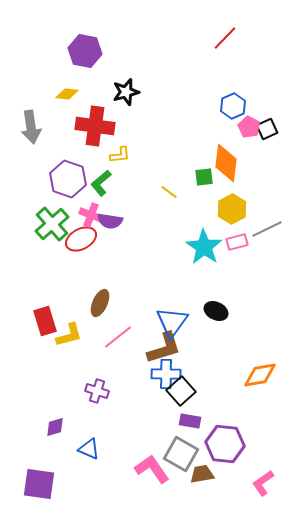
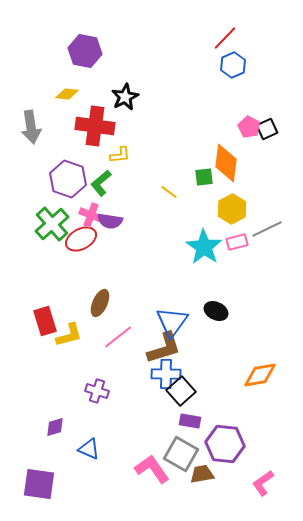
black star at (126, 92): moved 1 px left, 5 px down; rotated 12 degrees counterclockwise
blue hexagon at (233, 106): moved 41 px up
